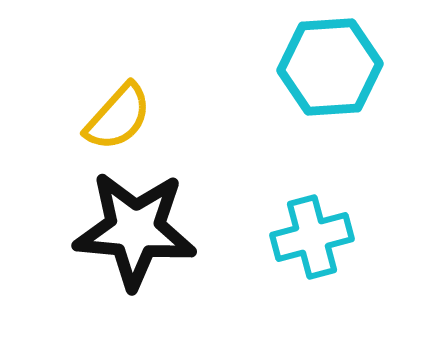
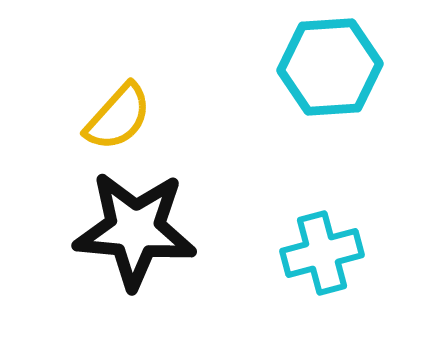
cyan cross: moved 10 px right, 16 px down
